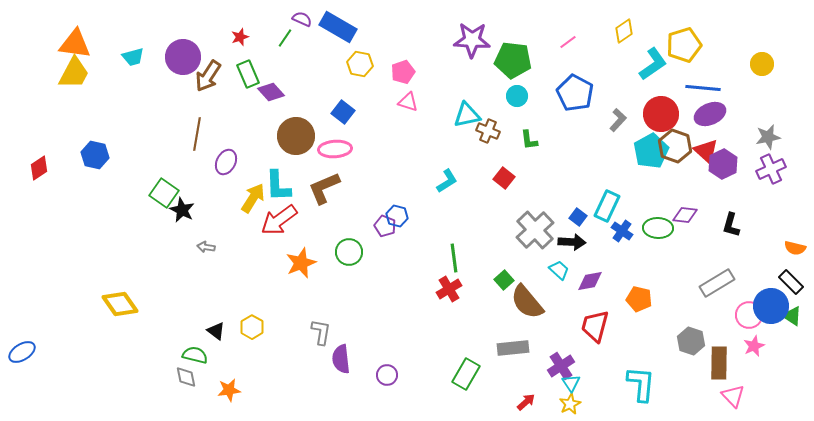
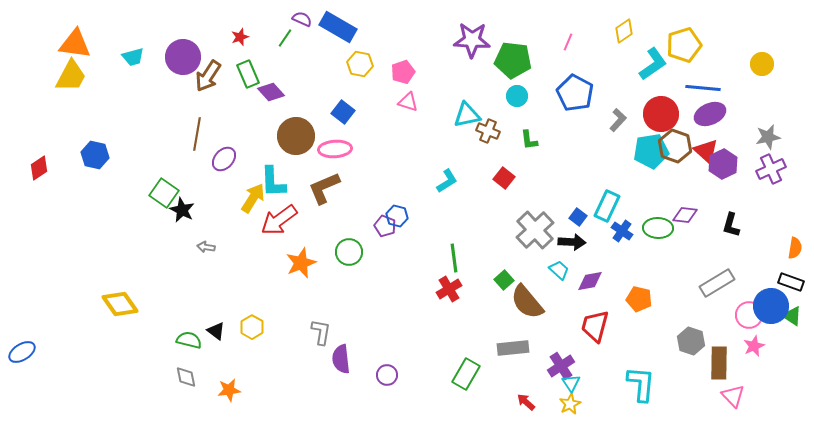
pink line at (568, 42): rotated 30 degrees counterclockwise
yellow trapezoid at (74, 73): moved 3 px left, 3 px down
cyan pentagon at (651, 151): rotated 20 degrees clockwise
purple ellipse at (226, 162): moved 2 px left, 3 px up; rotated 15 degrees clockwise
cyan L-shape at (278, 186): moved 5 px left, 4 px up
orange semicircle at (795, 248): rotated 95 degrees counterclockwise
black rectangle at (791, 282): rotated 25 degrees counterclockwise
green semicircle at (195, 355): moved 6 px left, 15 px up
red arrow at (526, 402): rotated 96 degrees counterclockwise
